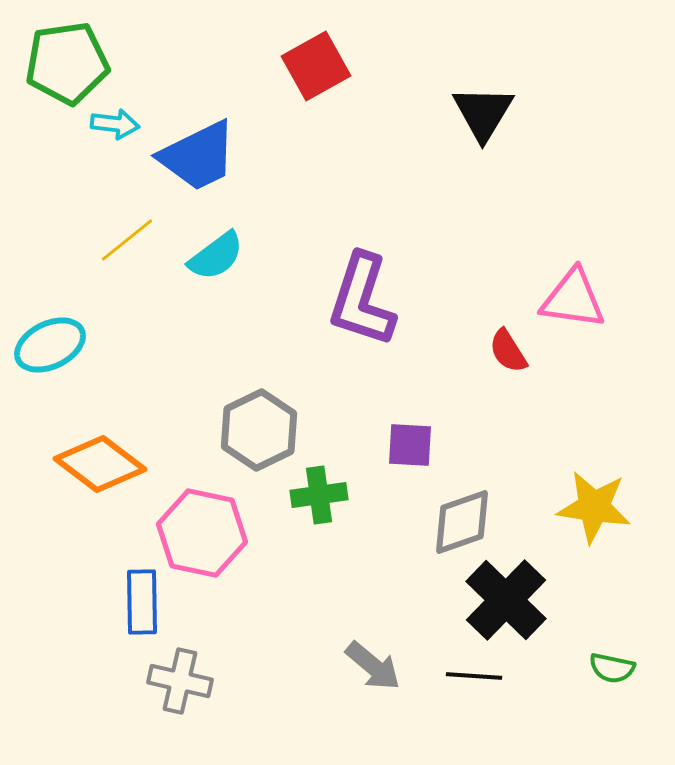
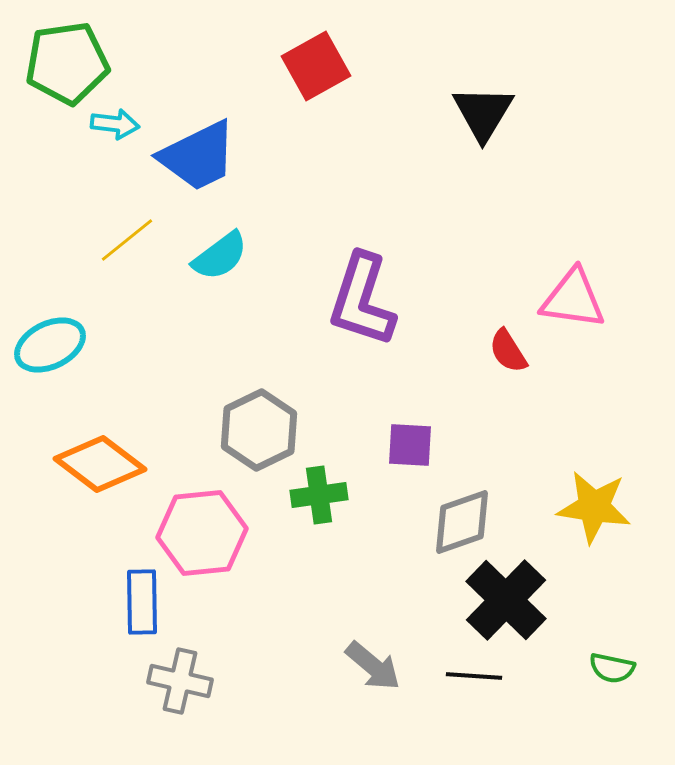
cyan semicircle: moved 4 px right
pink hexagon: rotated 18 degrees counterclockwise
